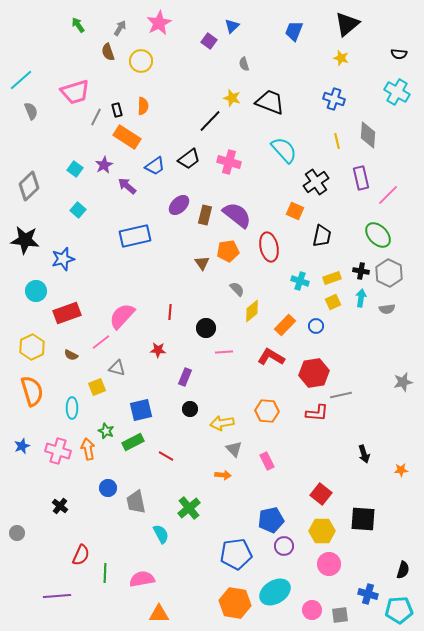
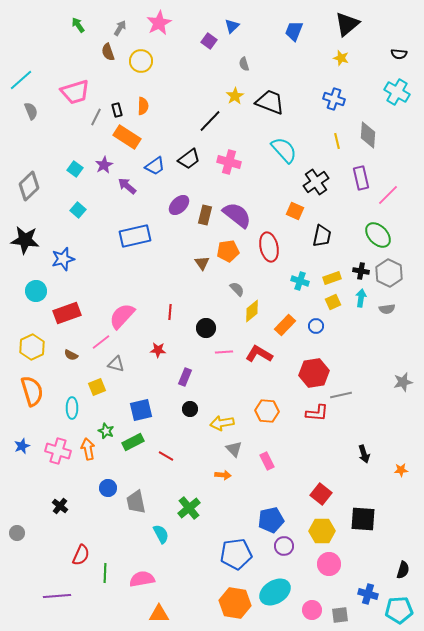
yellow star at (232, 98): moved 3 px right, 2 px up; rotated 24 degrees clockwise
red L-shape at (271, 357): moved 12 px left, 3 px up
gray triangle at (117, 368): moved 1 px left, 4 px up
